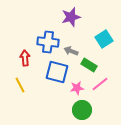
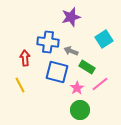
green rectangle: moved 2 px left, 2 px down
pink star: rotated 24 degrees counterclockwise
green circle: moved 2 px left
